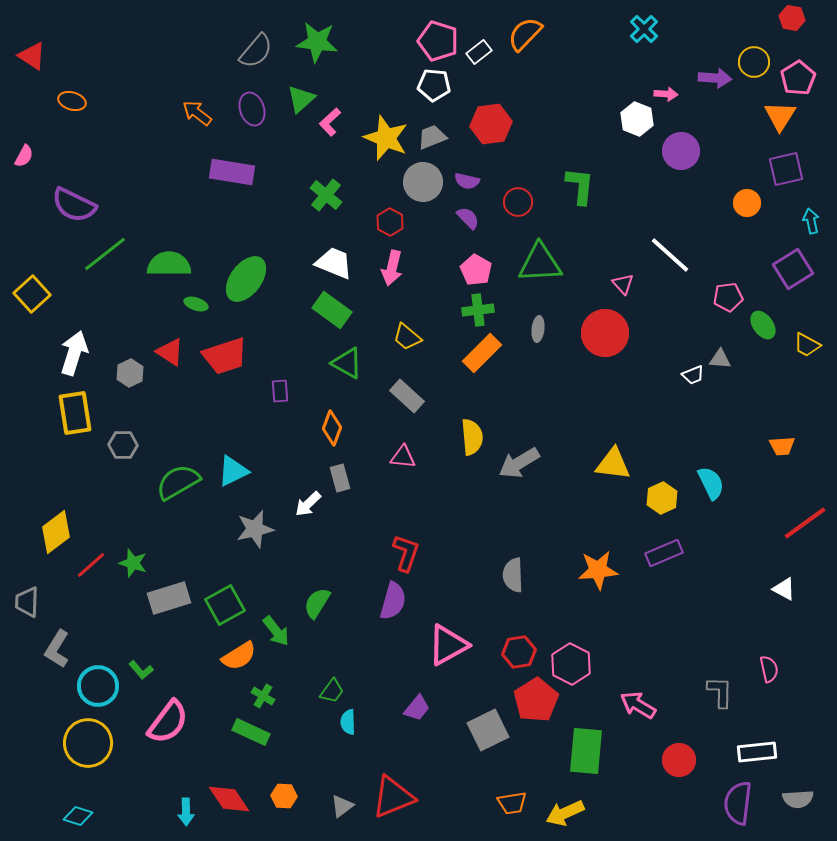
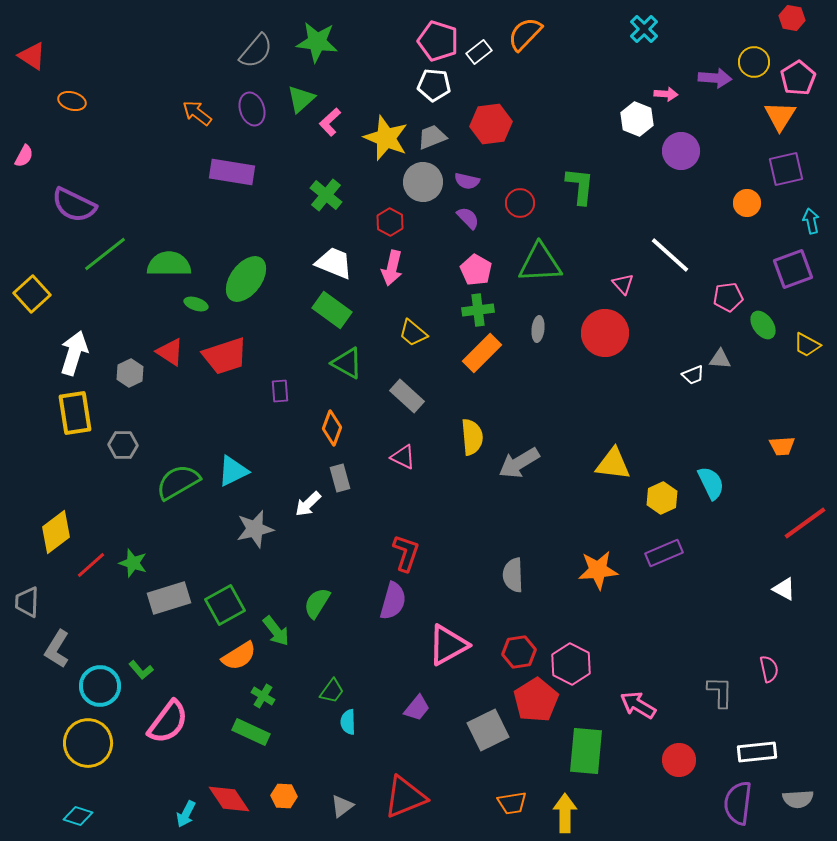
red circle at (518, 202): moved 2 px right, 1 px down
purple square at (793, 269): rotated 12 degrees clockwise
yellow trapezoid at (407, 337): moved 6 px right, 4 px up
pink triangle at (403, 457): rotated 20 degrees clockwise
cyan circle at (98, 686): moved 2 px right
red triangle at (393, 797): moved 12 px right
cyan arrow at (186, 812): moved 2 px down; rotated 28 degrees clockwise
yellow arrow at (565, 813): rotated 114 degrees clockwise
